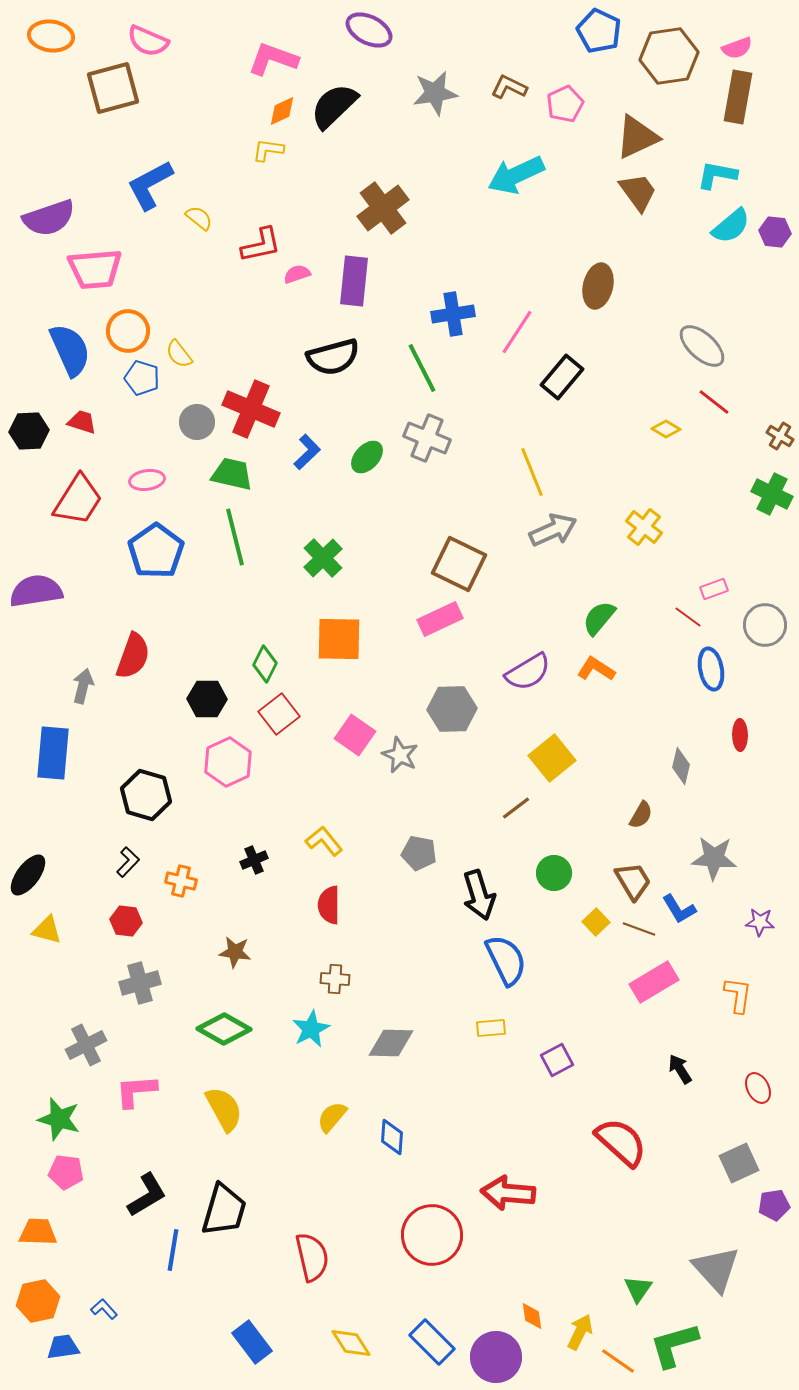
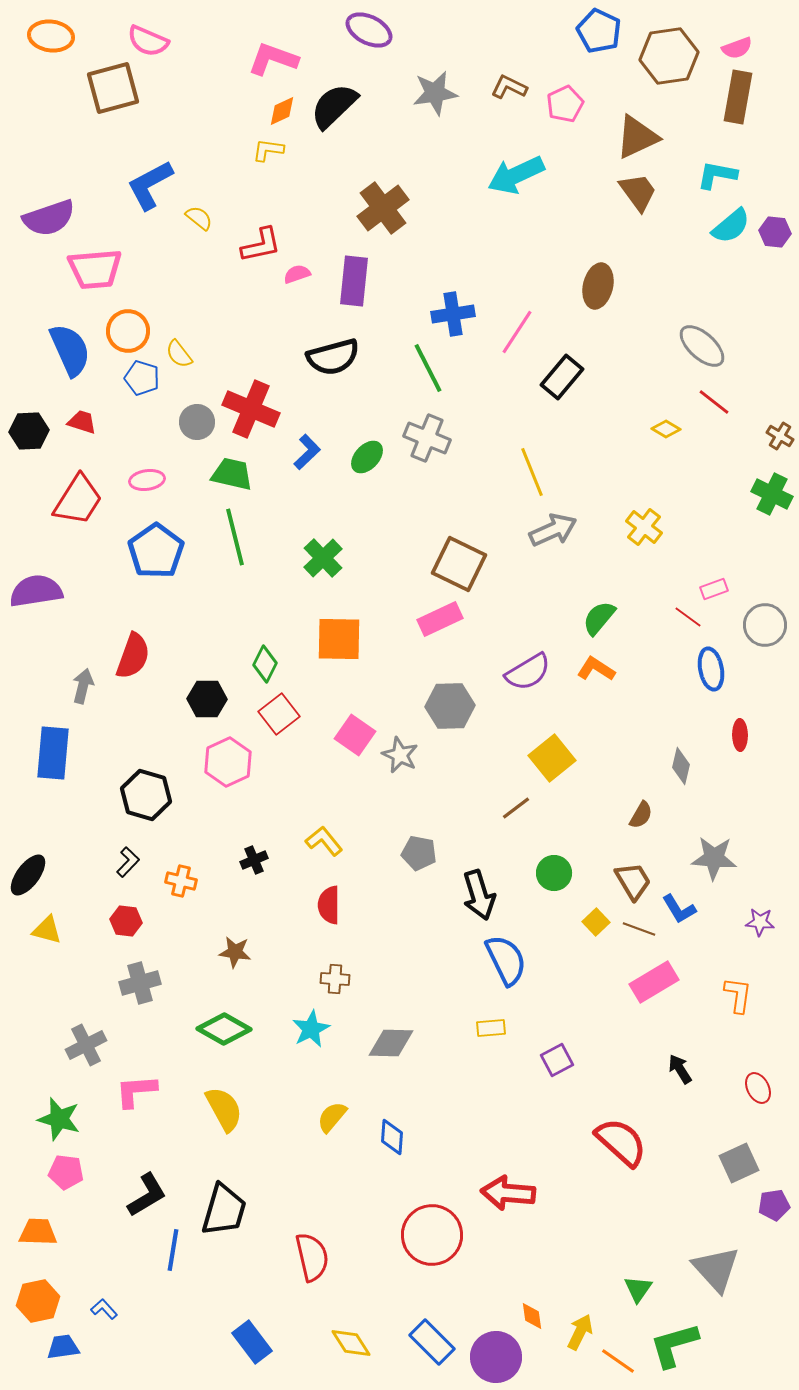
green line at (422, 368): moved 6 px right
gray hexagon at (452, 709): moved 2 px left, 3 px up
